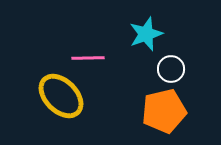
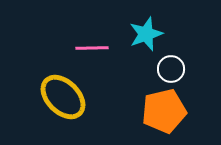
pink line: moved 4 px right, 10 px up
yellow ellipse: moved 2 px right, 1 px down
